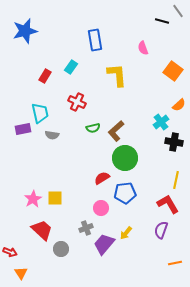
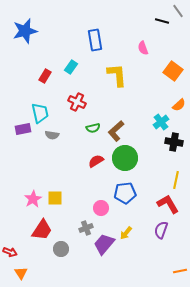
red semicircle: moved 6 px left, 17 px up
red trapezoid: rotated 80 degrees clockwise
orange line: moved 5 px right, 8 px down
